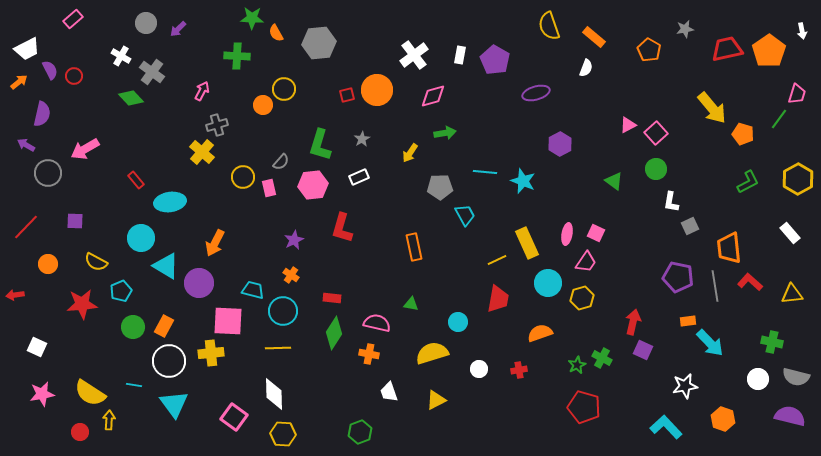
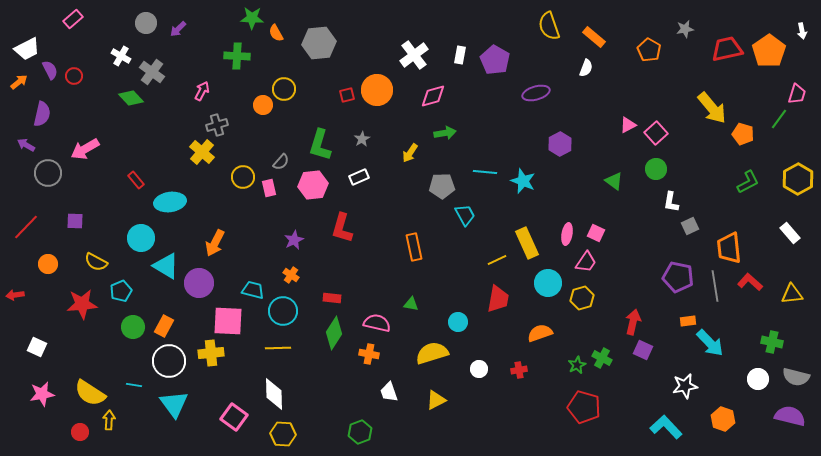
gray pentagon at (440, 187): moved 2 px right, 1 px up
